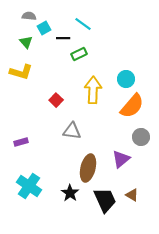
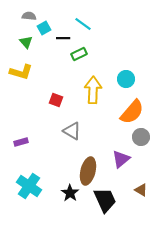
red square: rotated 24 degrees counterclockwise
orange semicircle: moved 6 px down
gray triangle: rotated 24 degrees clockwise
brown ellipse: moved 3 px down
brown triangle: moved 9 px right, 5 px up
